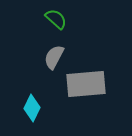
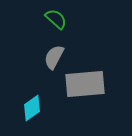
gray rectangle: moved 1 px left
cyan diamond: rotated 28 degrees clockwise
